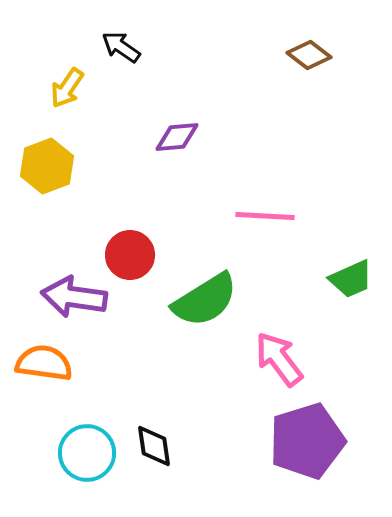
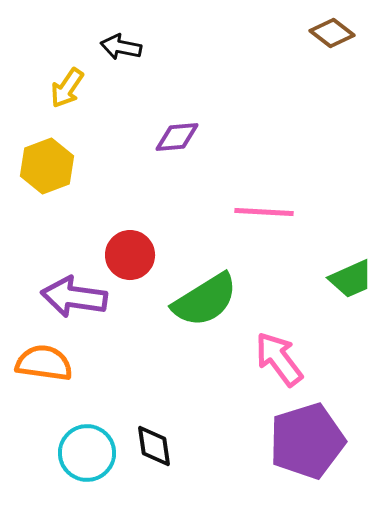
black arrow: rotated 24 degrees counterclockwise
brown diamond: moved 23 px right, 22 px up
pink line: moved 1 px left, 4 px up
